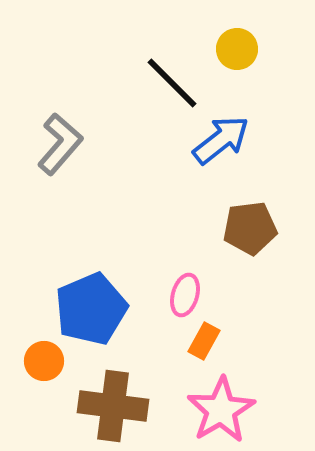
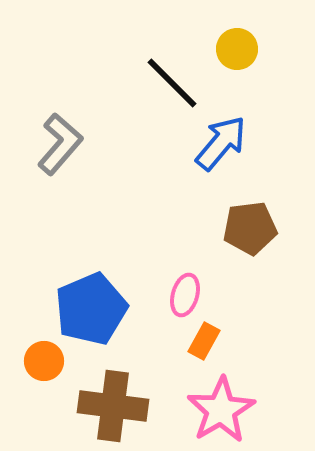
blue arrow: moved 3 px down; rotated 12 degrees counterclockwise
